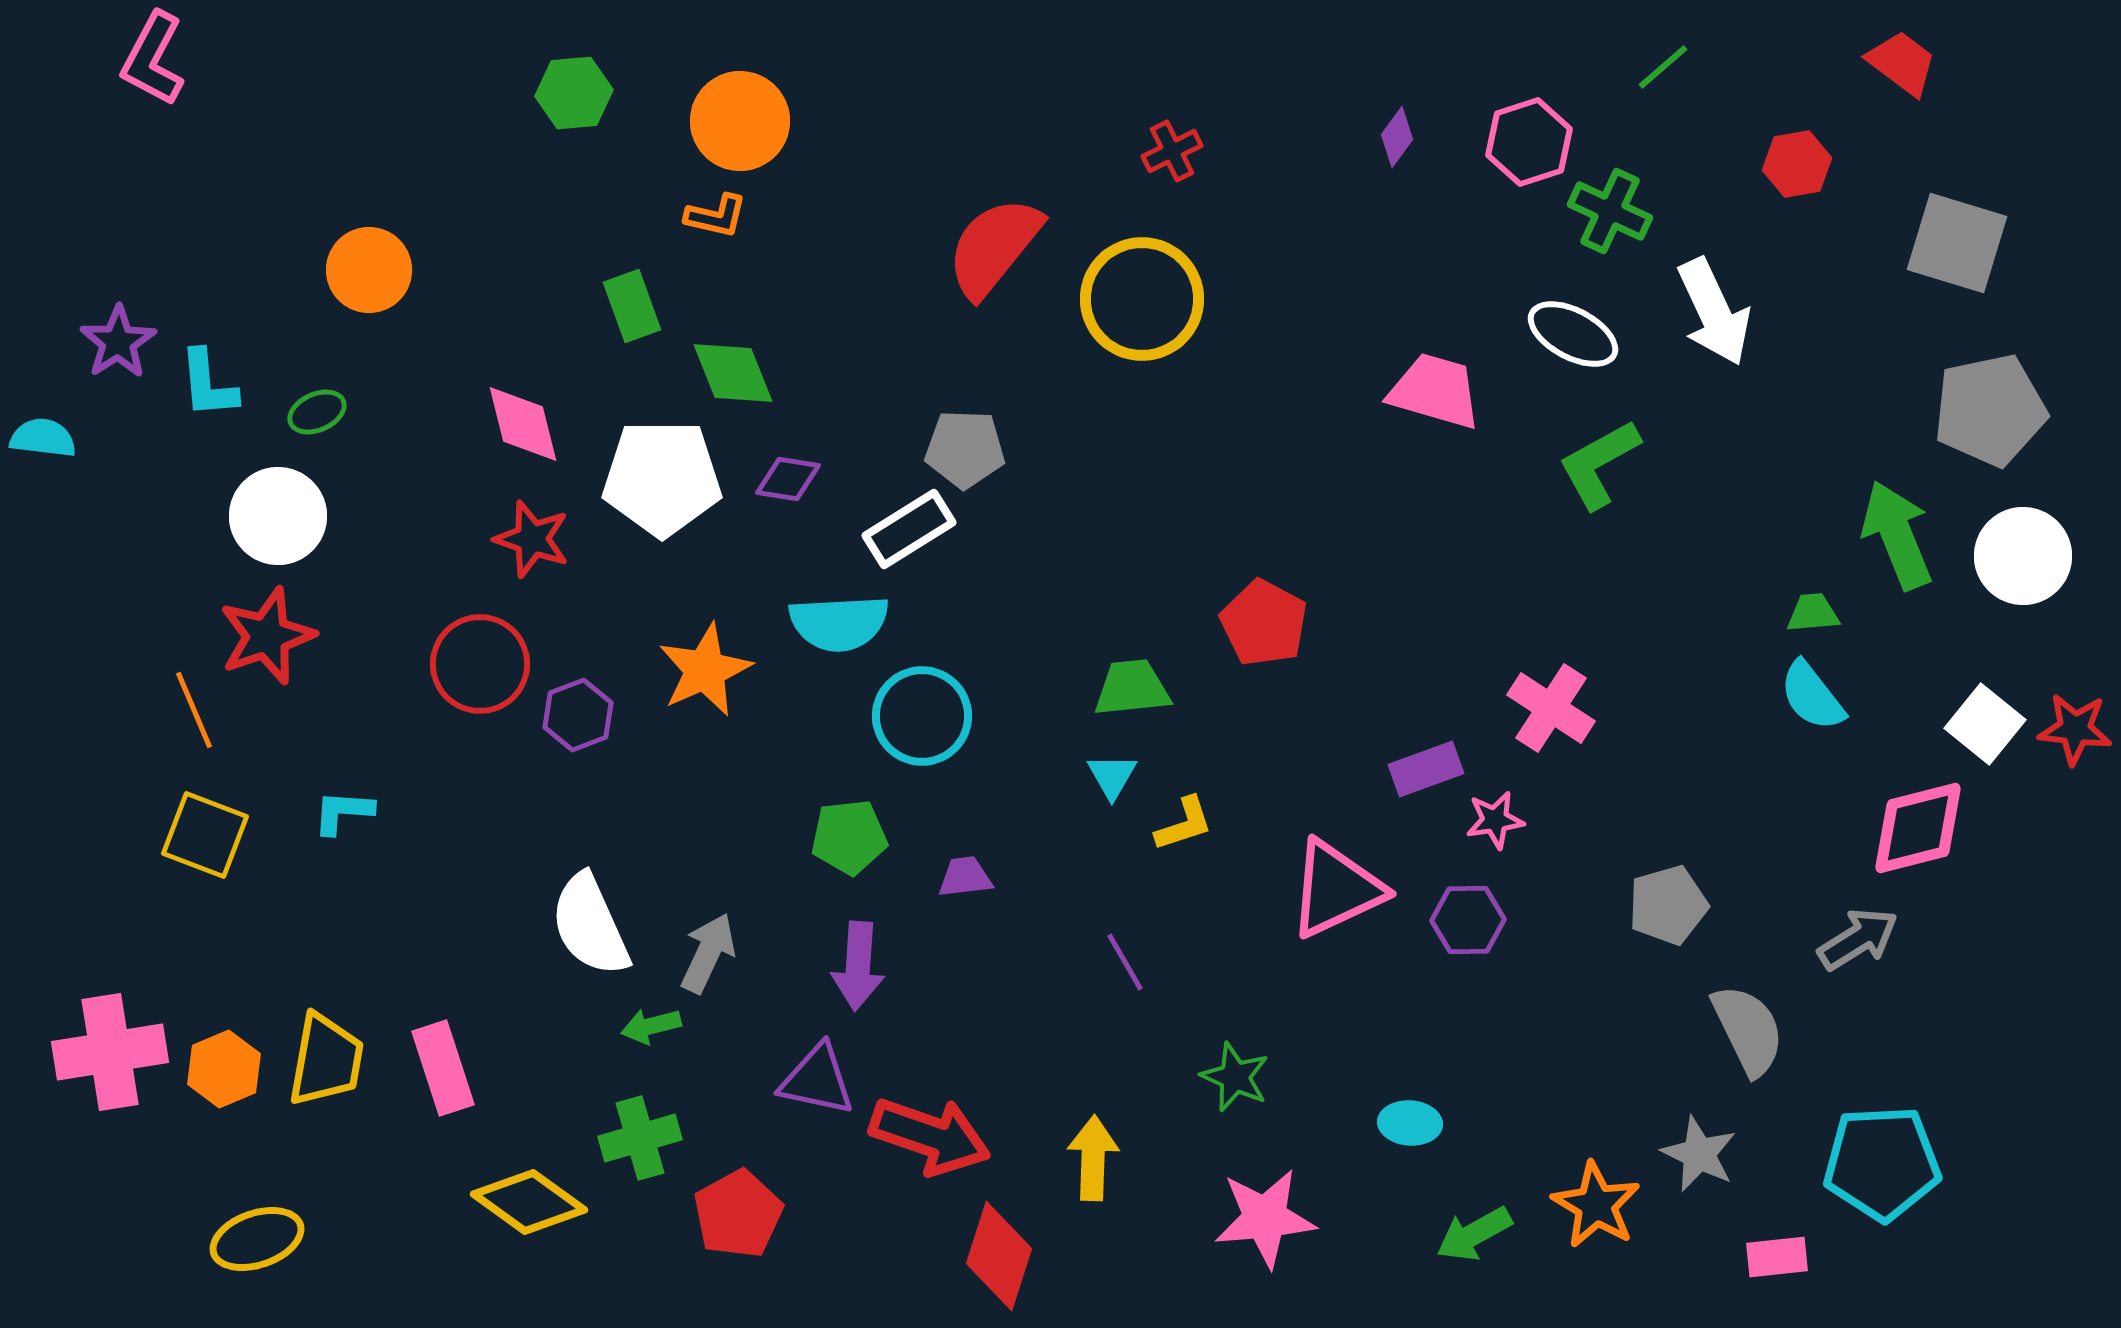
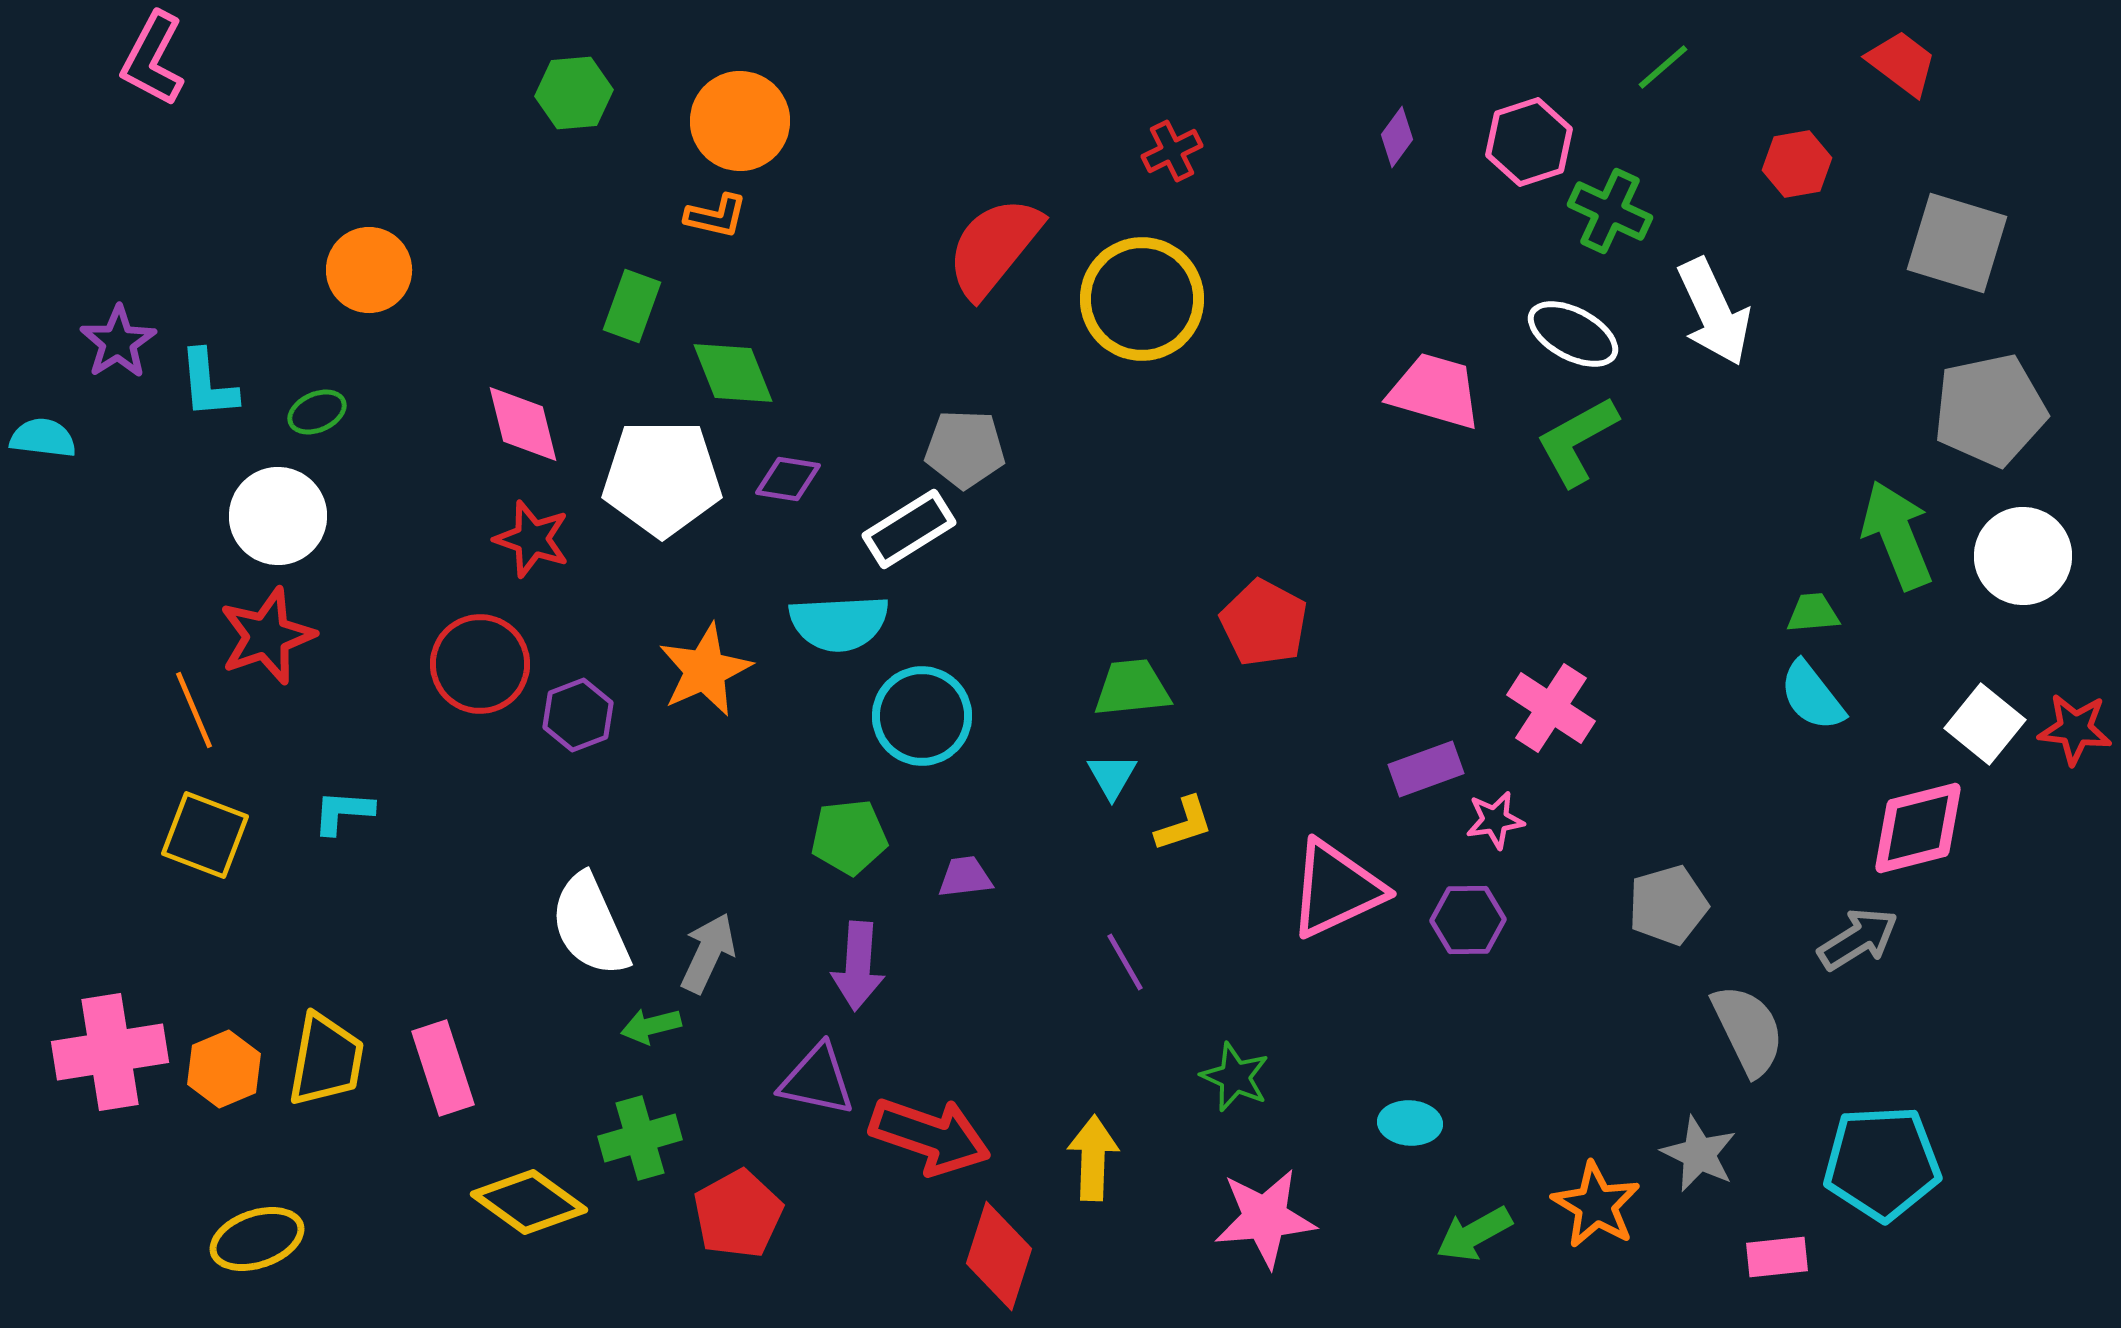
green rectangle at (632, 306): rotated 40 degrees clockwise
green L-shape at (1599, 464): moved 22 px left, 23 px up
